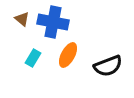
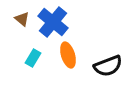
blue cross: rotated 28 degrees clockwise
orange ellipse: rotated 45 degrees counterclockwise
